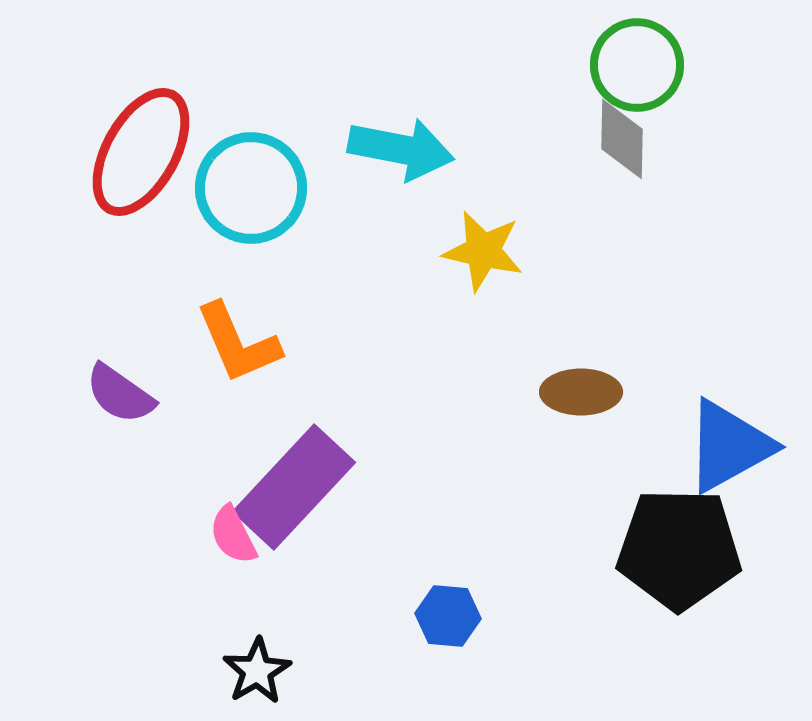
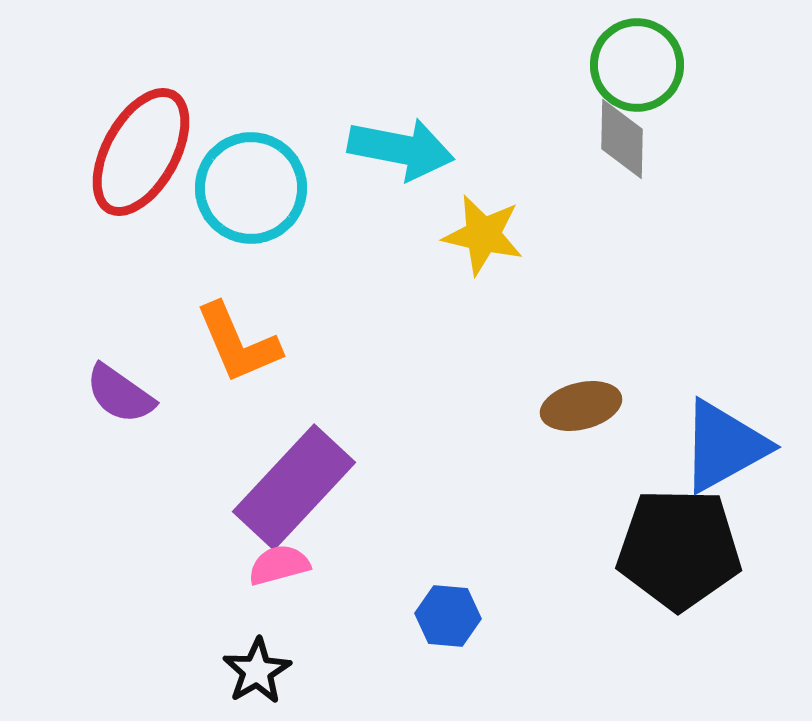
yellow star: moved 16 px up
brown ellipse: moved 14 px down; rotated 14 degrees counterclockwise
blue triangle: moved 5 px left
pink semicircle: moved 46 px right, 30 px down; rotated 102 degrees clockwise
